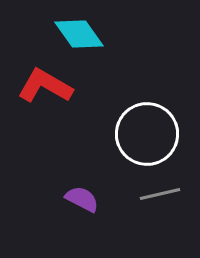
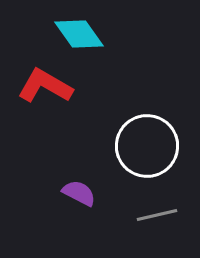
white circle: moved 12 px down
gray line: moved 3 px left, 21 px down
purple semicircle: moved 3 px left, 6 px up
